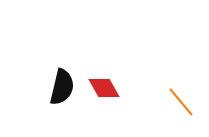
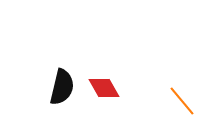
orange line: moved 1 px right, 1 px up
